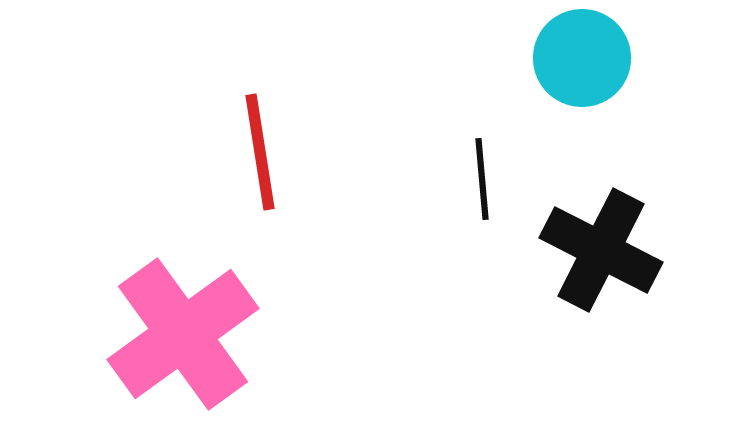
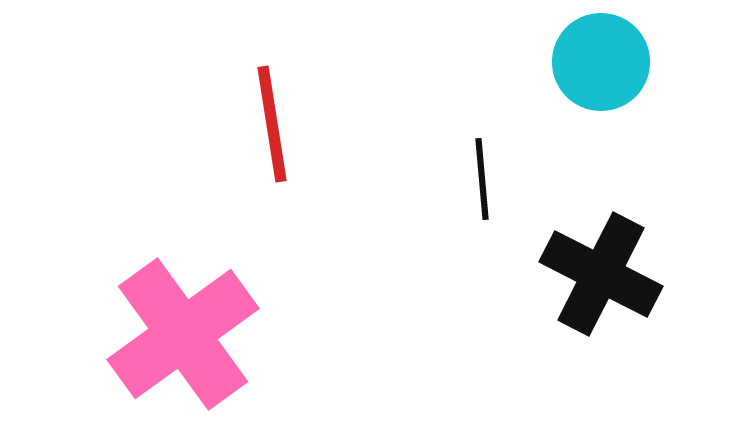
cyan circle: moved 19 px right, 4 px down
red line: moved 12 px right, 28 px up
black cross: moved 24 px down
